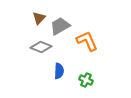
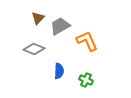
brown triangle: moved 1 px left
gray diamond: moved 7 px left, 2 px down
